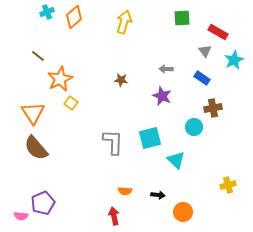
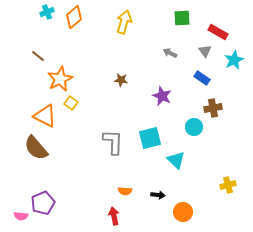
gray arrow: moved 4 px right, 16 px up; rotated 24 degrees clockwise
orange triangle: moved 12 px right, 3 px down; rotated 30 degrees counterclockwise
